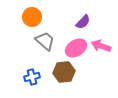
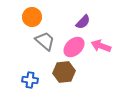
pink ellipse: moved 2 px left, 1 px up; rotated 10 degrees counterclockwise
blue cross: moved 2 px left, 3 px down; rotated 21 degrees clockwise
